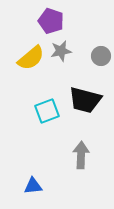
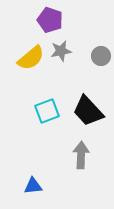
purple pentagon: moved 1 px left, 1 px up
black trapezoid: moved 3 px right, 11 px down; rotated 32 degrees clockwise
